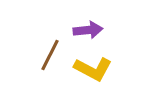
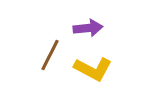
purple arrow: moved 2 px up
